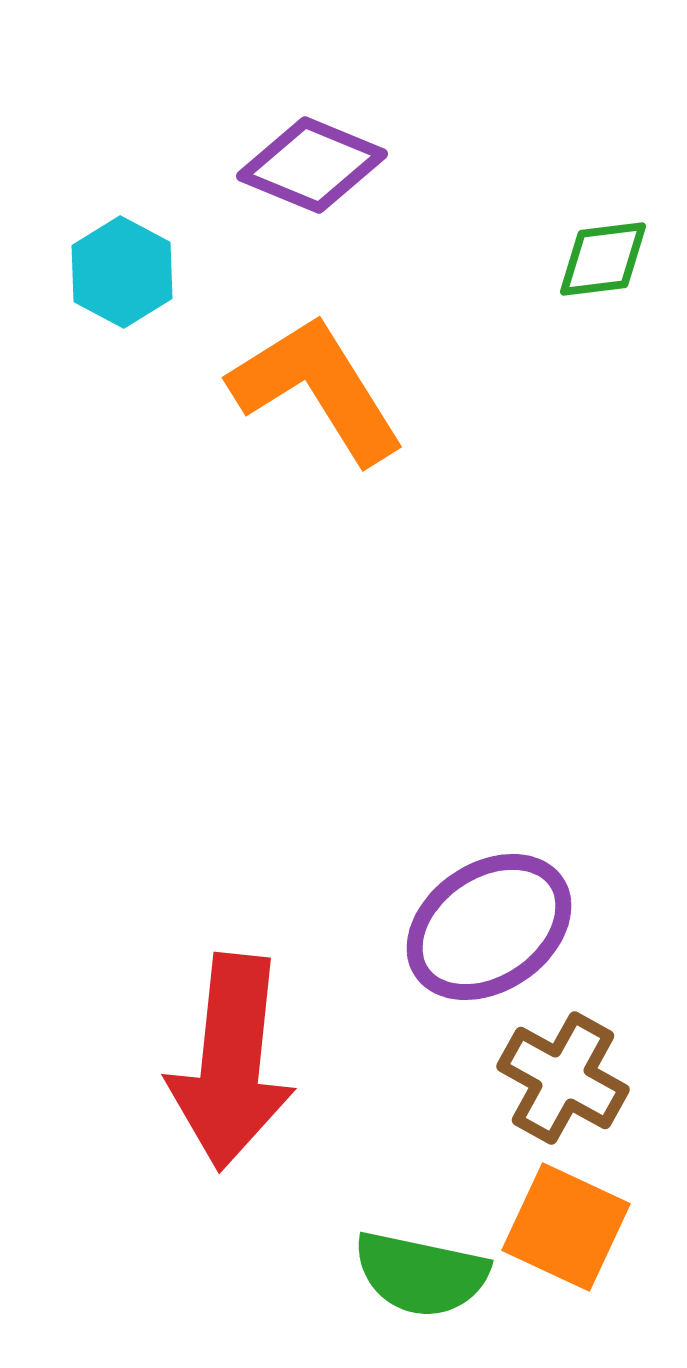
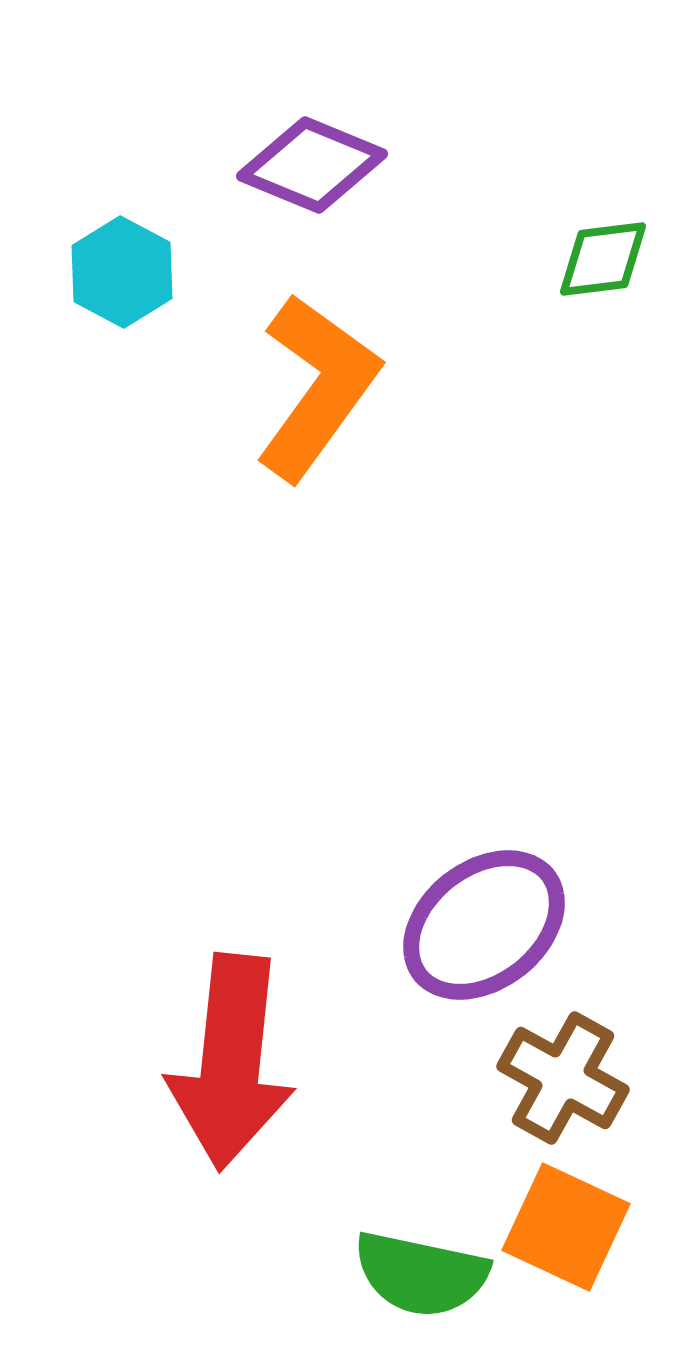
orange L-shape: moved 2 px up; rotated 68 degrees clockwise
purple ellipse: moved 5 px left, 2 px up; rotated 4 degrees counterclockwise
